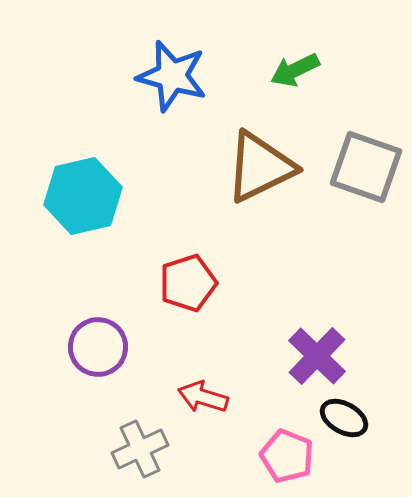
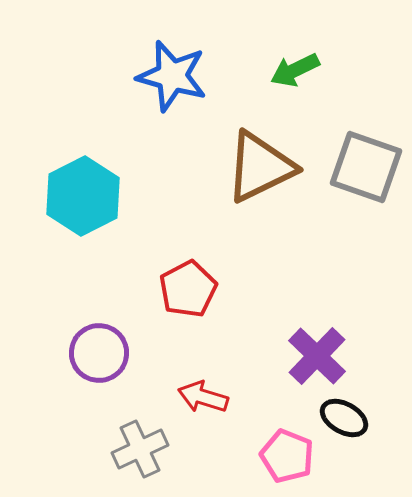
cyan hexagon: rotated 14 degrees counterclockwise
red pentagon: moved 6 px down; rotated 10 degrees counterclockwise
purple circle: moved 1 px right, 6 px down
